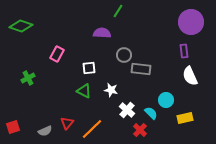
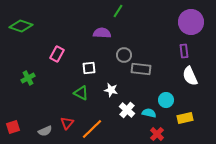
green triangle: moved 3 px left, 2 px down
cyan semicircle: moved 2 px left; rotated 32 degrees counterclockwise
red cross: moved 17 px right, 4 px down
